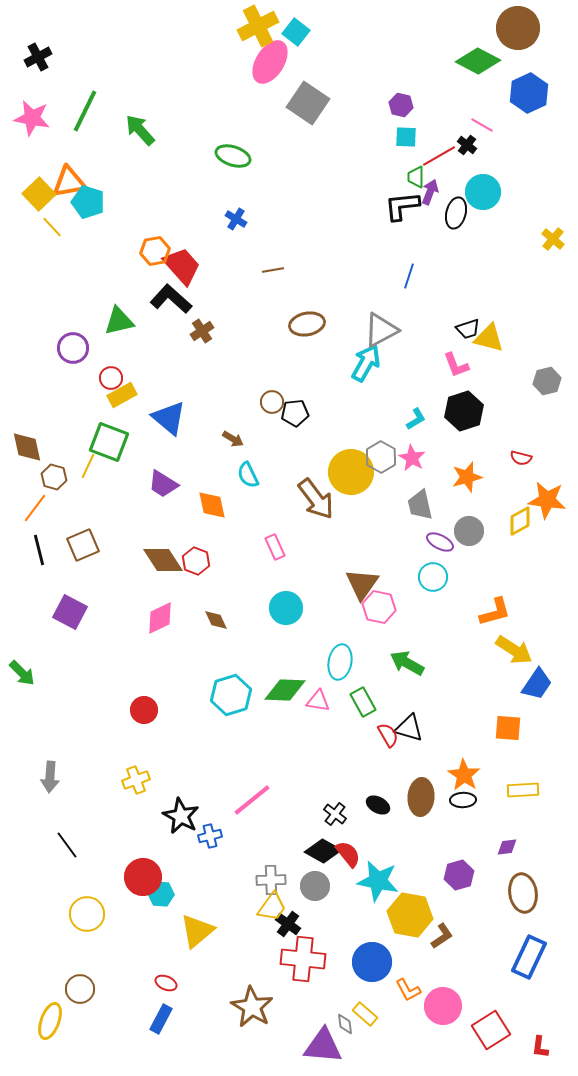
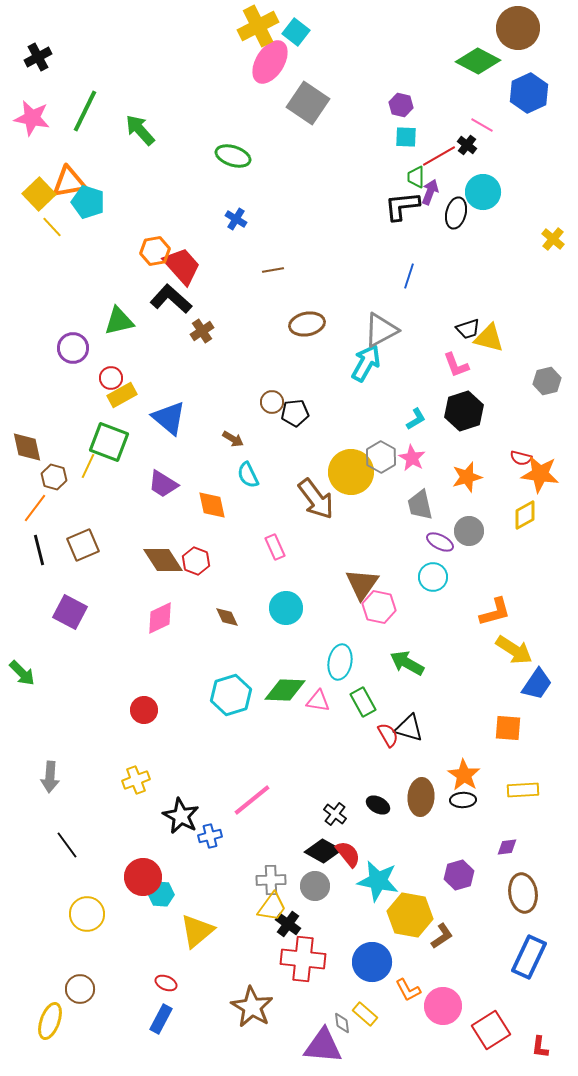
orange star at (547, 500): moved 7 px left, 26 px up
yellow diamond at (520, 521): moved 5 px right, 6 px up
brown diamond at (216, 620): moved 11 px right, 3 px up
gray diamond at (345, 1024): moved 3 px left, 1 px up
